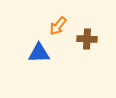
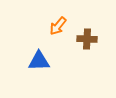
blue triangle: moved 8 px down
